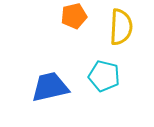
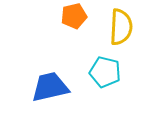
cyan pentagon: moved 1 px right, 4 px up
